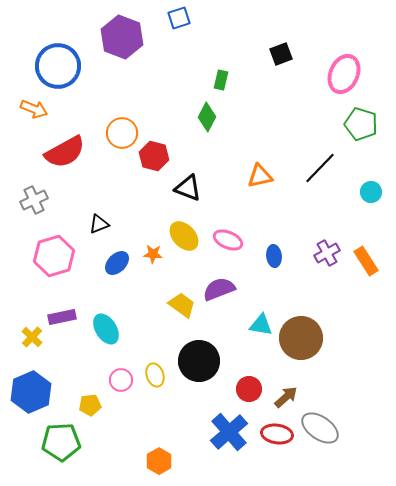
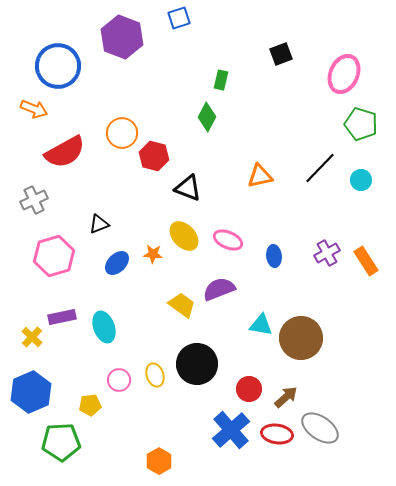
cyan circle at (371, 192): moved 10 px left, 12 px up
cyan ellipse at (106, 329): moved 2 px left, 2 px up; rotated 12 degrees clockwise
black circle at (199, 361): moved 2 px left, 3 px down
pink circle at (121, 380): moved 2 px left
blue cross at (229, 432): moved 2 px right, 2 px up
